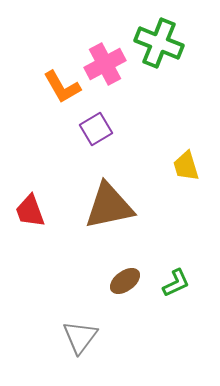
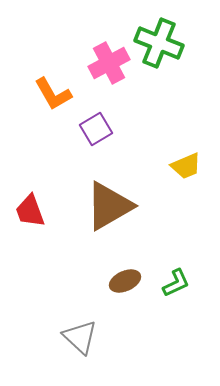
pink cross: moved 4 px right, 1 px up
orange L-shape: moved 9 px left, 7 px down
yellow trapezoid: rotated 96 degrees counterclockwise
brown triangle: rotated 18 degrees counterclockwise
brown ellipse: rotated 12 degrees clockwise
gray triangle: rotated 24 degrees counterclockwise
